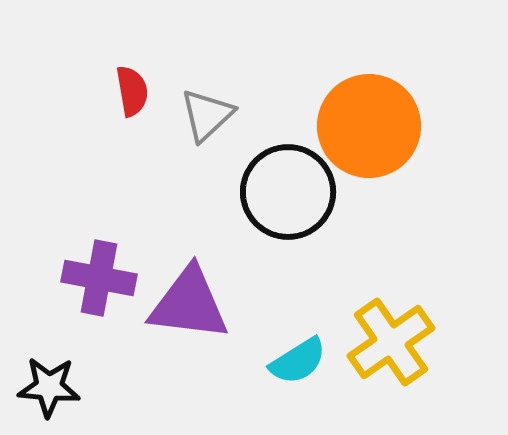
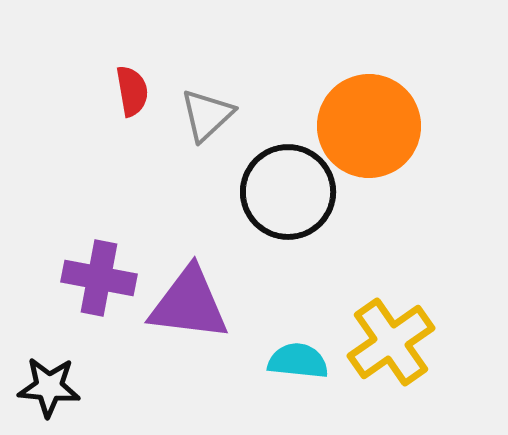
cyan semicircle: rotated 142 degrees counterclockwise
